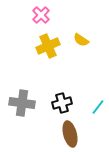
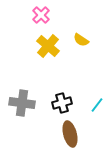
yellow cross: rotated 25 degrees counterclockwise
cyan line: moved 1 px left, 2 px up
